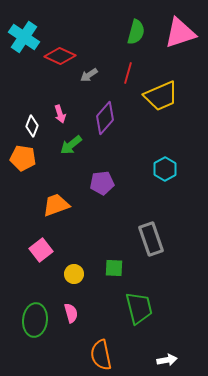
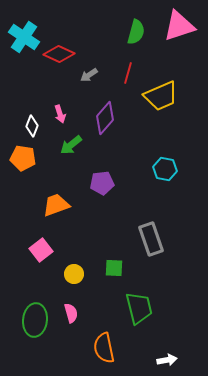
pink triangle: moved 1 px left, 7 px up
red diamond: moved 1 px left, 2 px up
cyan hexagon: rotated 20 degrees counterclockwise
orange semicircle: moved 3 px right, 7 px up
